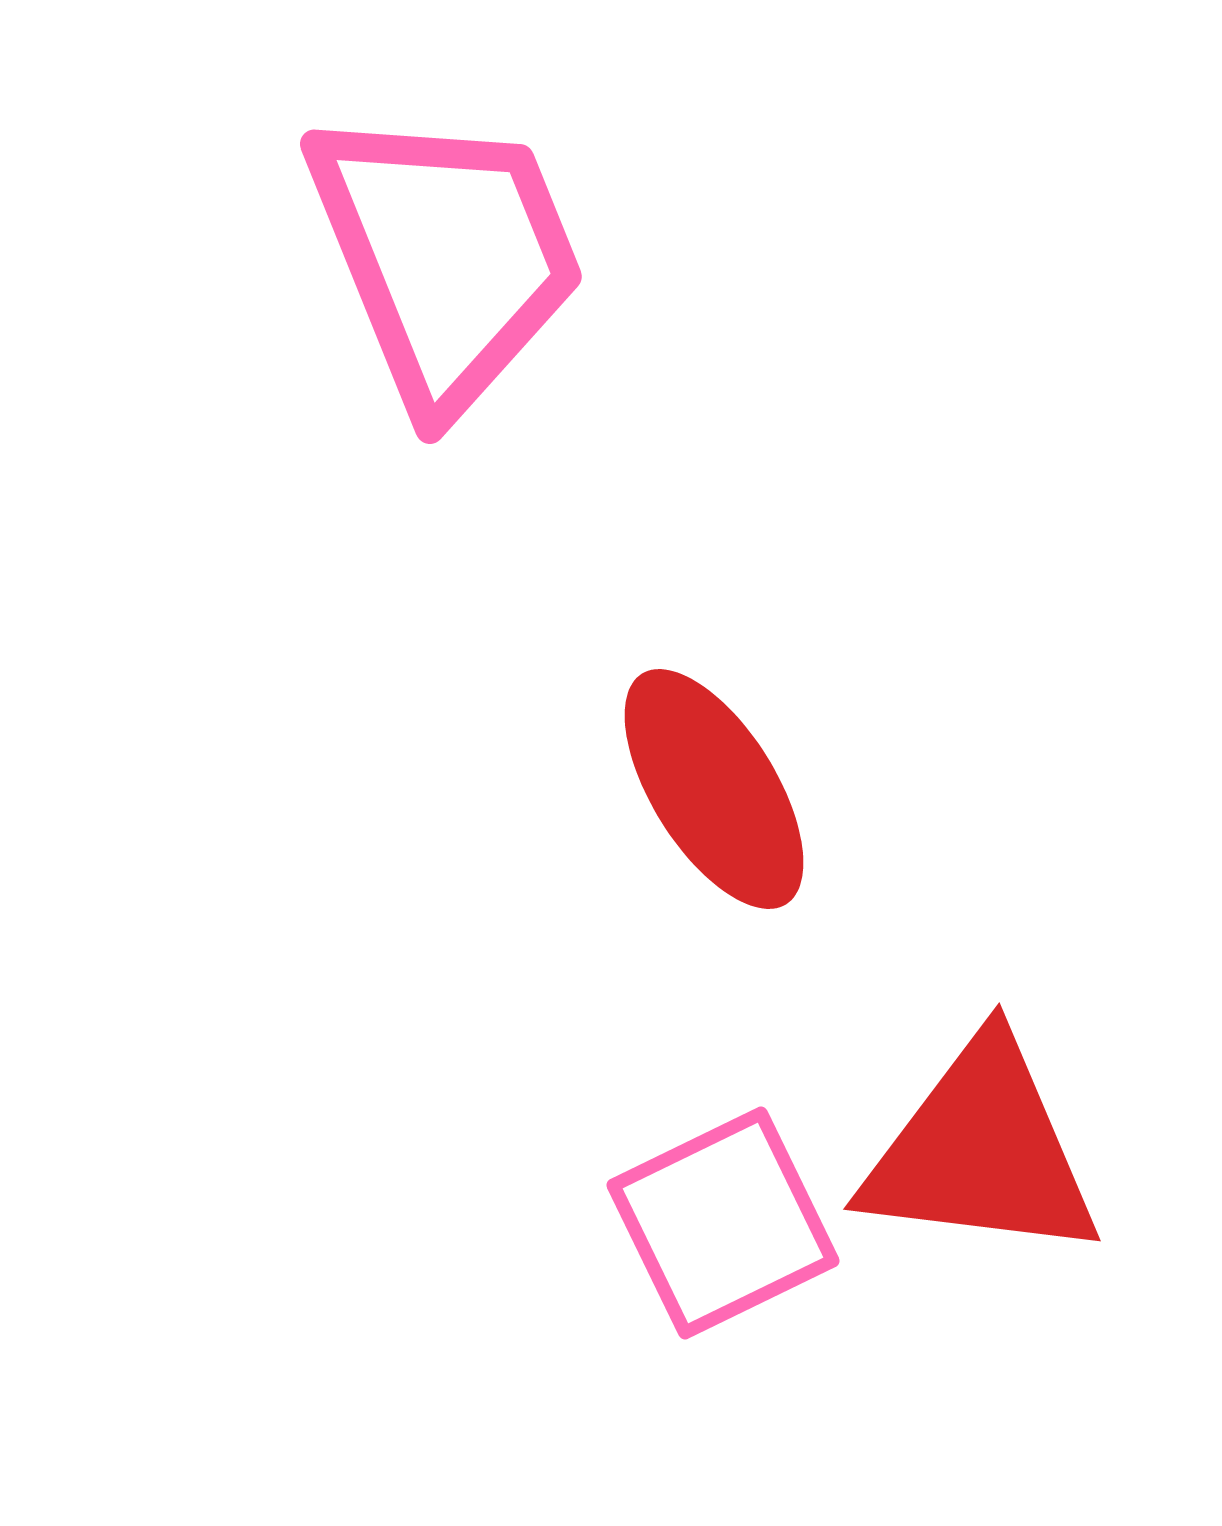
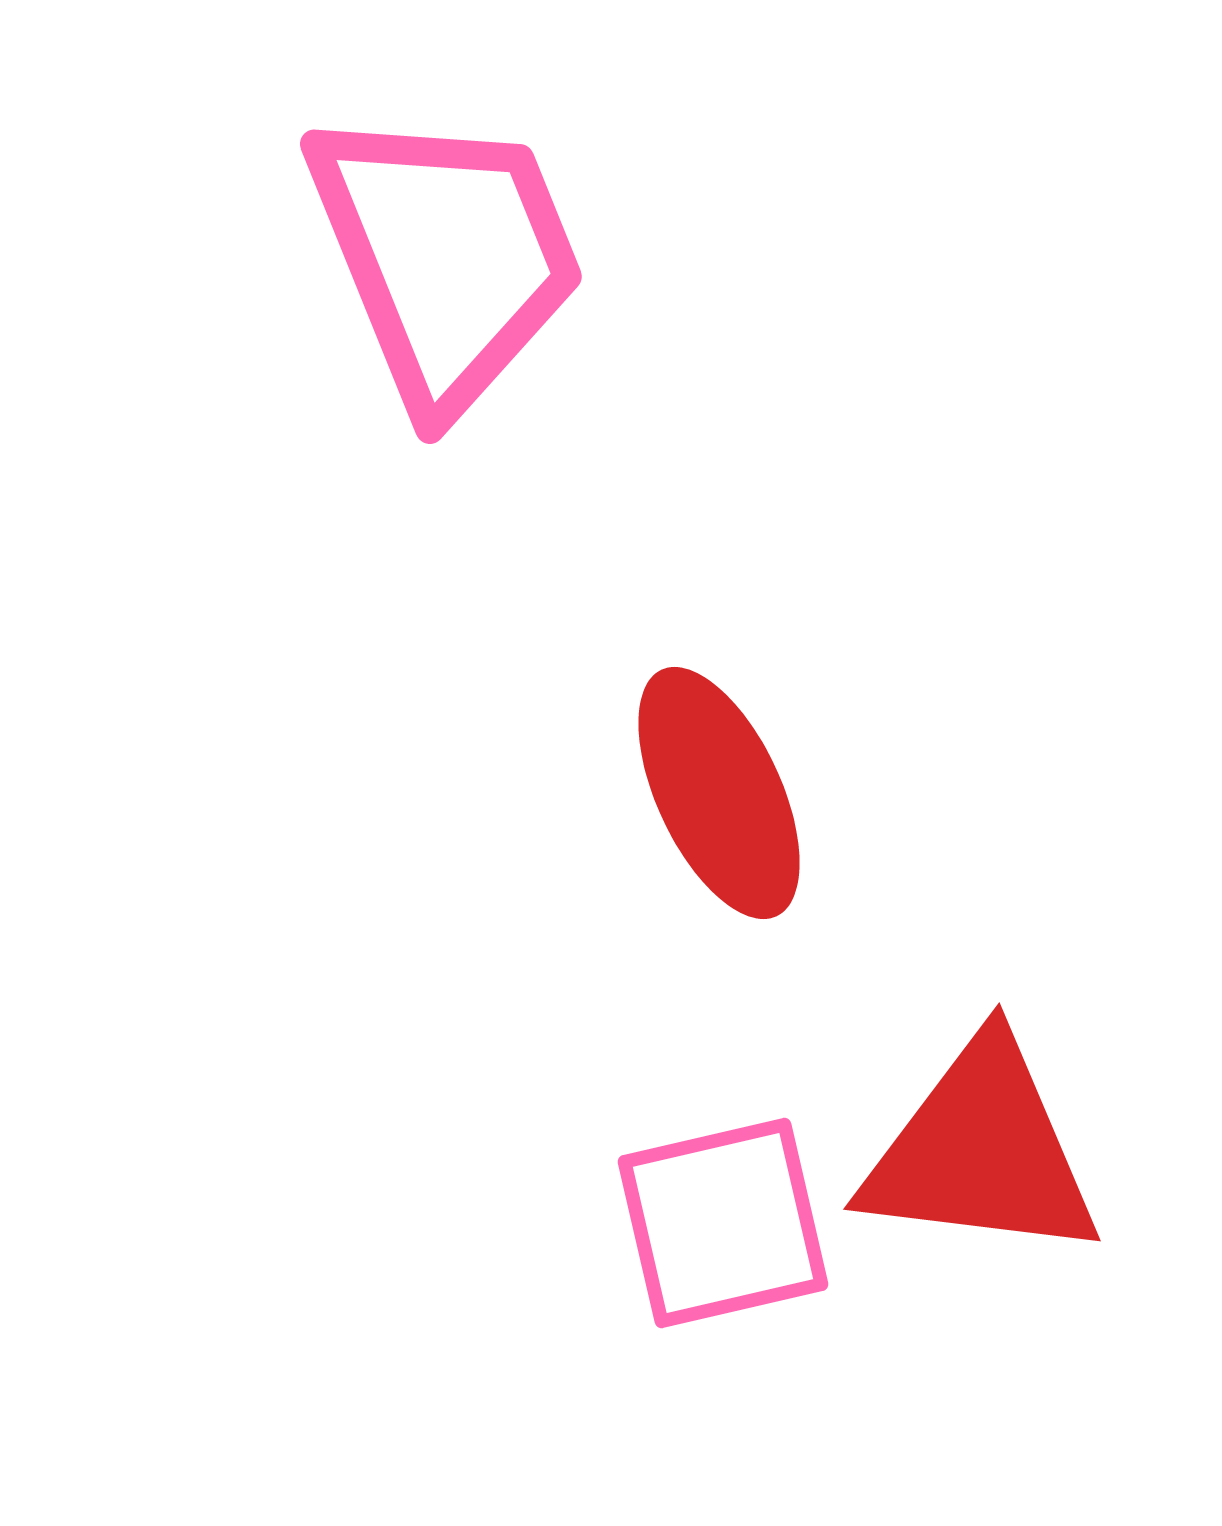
red ellipse: moved 5 px right, 4 px down; rotated 7 degrees clockwise
pink square: rotated 13 degrees clockwise
